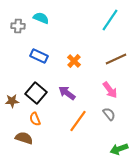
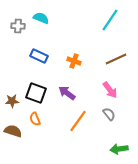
orange cross: rotated 24 degrees counterclockwise
black square: rotated 20 degrees counterclockwise
brown semicircle: moved 11 px left, 7 px up
green arrow: rotated 12 degrees clockwise
